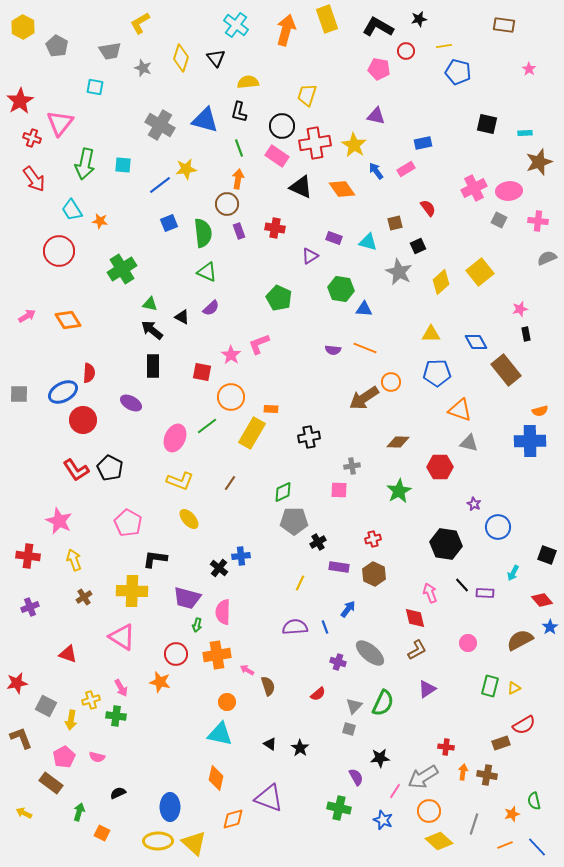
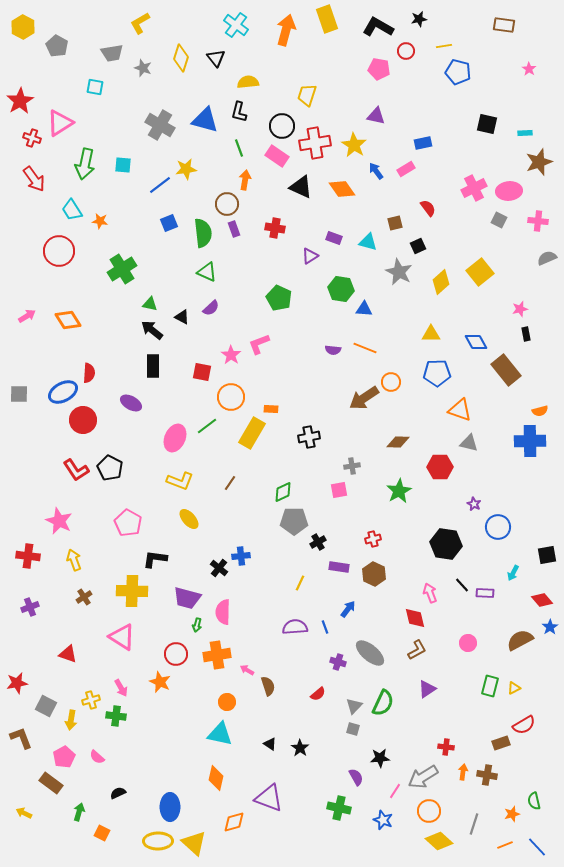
gray trapezoid at (110, 51): moved 2 px right, 2 px down
pink triangle at (60, 123): rotated 20 degrees clockwise
orange arrow at (238, 179): moved 7 px right, 1 px down
purple rectangle at (239, 231): moved 5 px left, 2 px up
pink square at (339, 490): rotated 12 degrees counterclockwise
black square at (547, 555): rotated 30 degrees counterclockwise
orange star at (160, 682): rotated 10 degrees clockwise
gray square at (349, 729): moved 4 px right
pink semicircle at (97, 757): rotated 28 degrees clockwise
orange diamond at (233, 819): moved 1 px right, 3 px down
